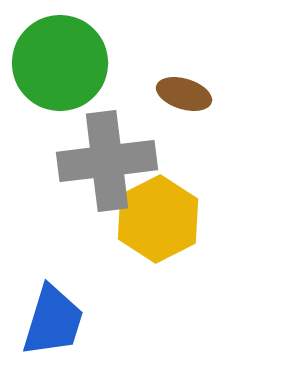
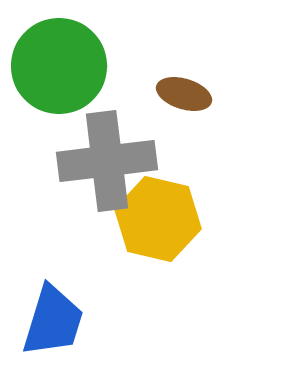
green circle: moved 1 px left, 3 px down
yellow hexagon: rotated 20 degrees counterclockwise
